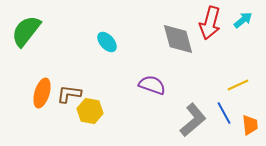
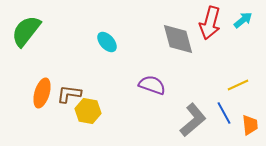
yellow hexagon: moved 2 px left
